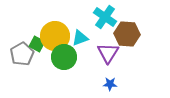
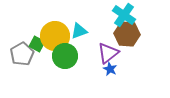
cyan cross: moved 19 px right, 2 px up
cyan triangle: moved 1 px left, 7 px up
purple triangle: rotated 20 degrees clockwise
green circle: moved 1 px right, 1 px up
blue star: moved 15 px up; rotated 24 degrees clockwise
